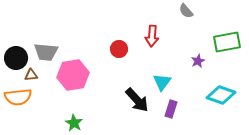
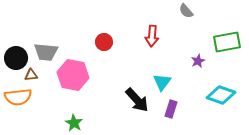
red circle: moved 15 px left, 7 px up
pink hexagon: rotated 20 degrees clockwise
